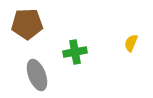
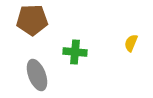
brown pentagon: moved 5 px right, 4 px up
green cross: rotated 15 degrees clockwise
